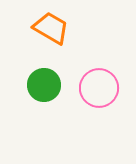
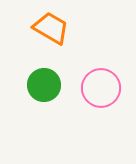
pink circle: moved 2 px right
